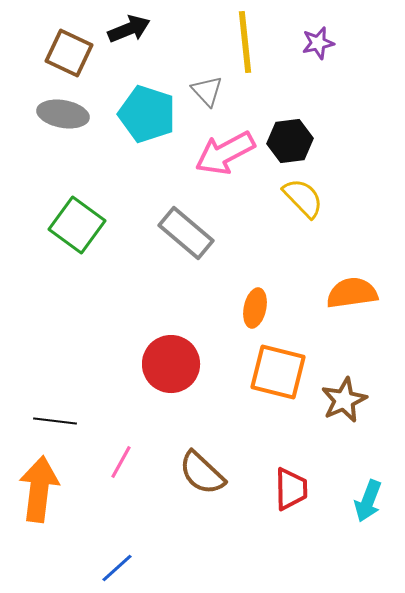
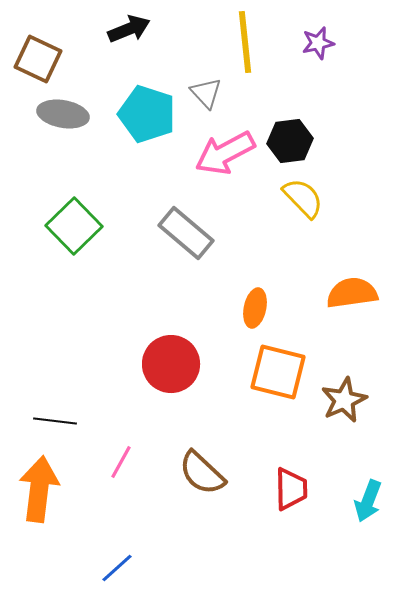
brown square: moved 31 px left, 6 px down
gray triangle: moved 1 px left, 2 px down
green square: moved 3 px left, 1 px down; rotated 10 degrees clockwise
